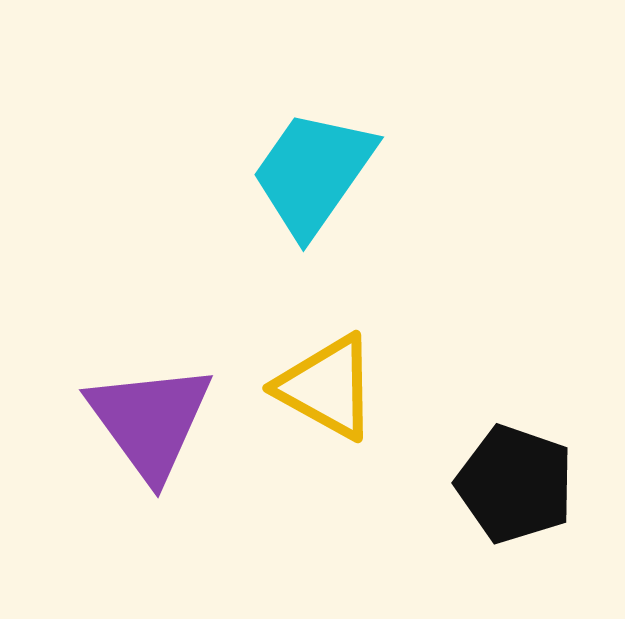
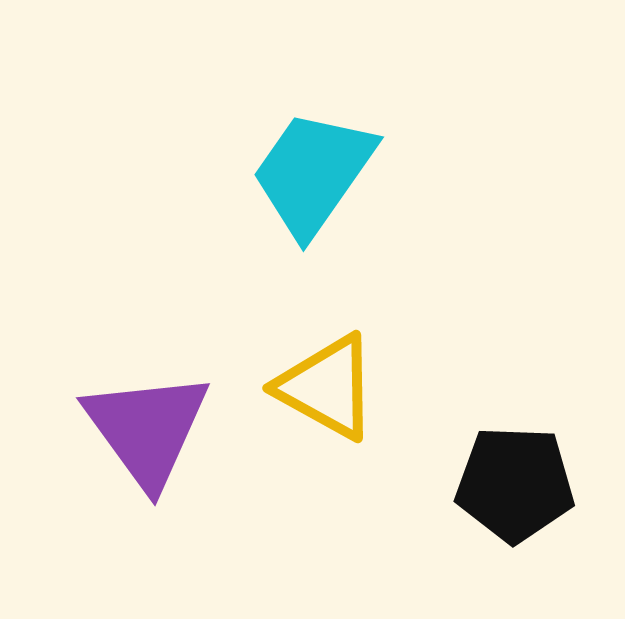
purple triangle: moved 3 px left, 8 px down
black pentagon: rotated 17 degrees counterclockwise
